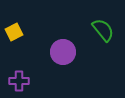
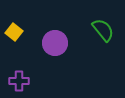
yellow square: rotated 24 degrees counterclockwise
purple circle: moved 8 px left, 9 px up
